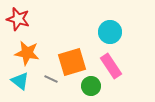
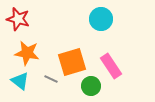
cyan circle: moved 9 px left, 13 px up
